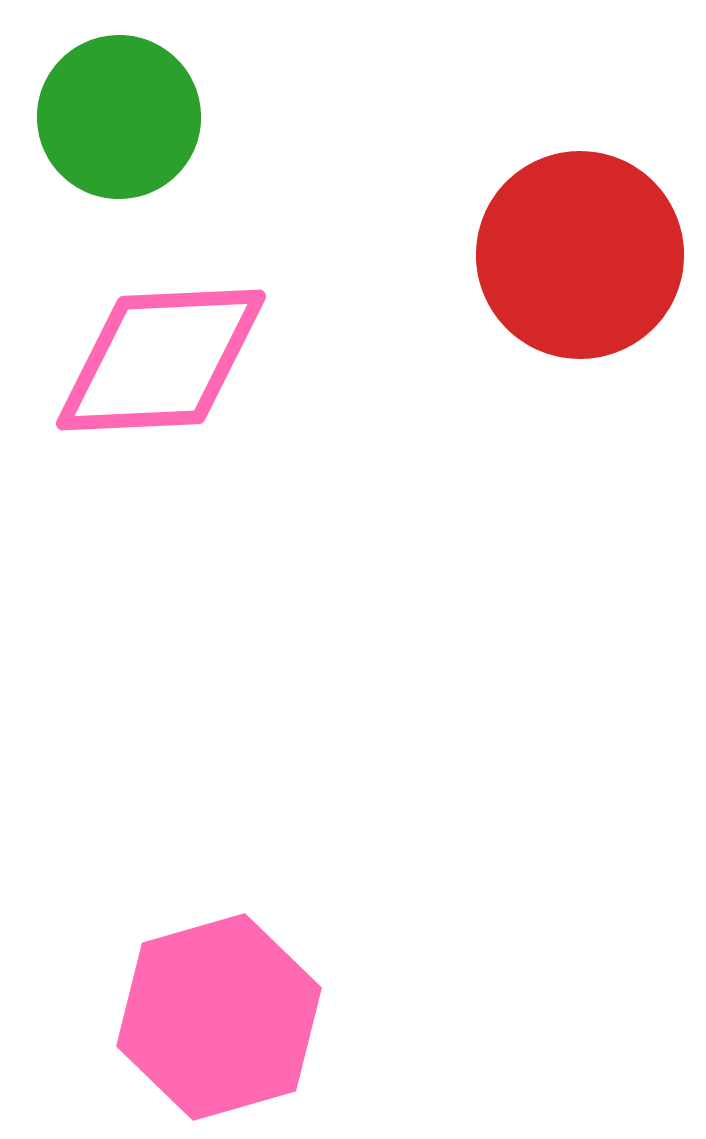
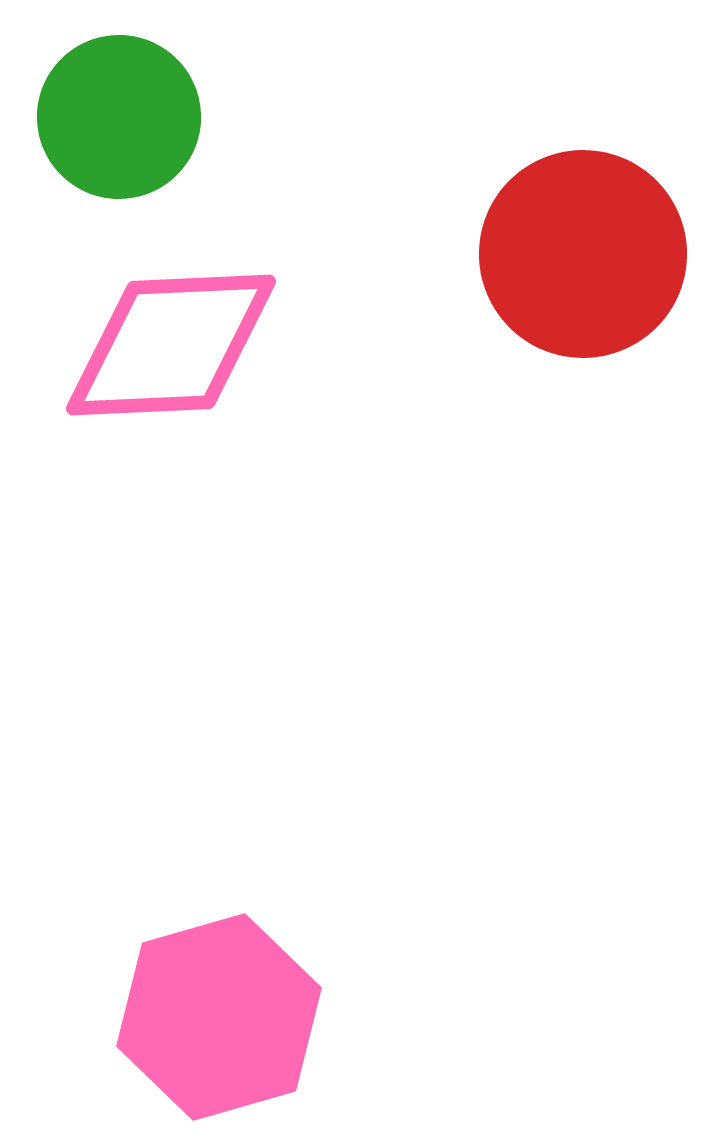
red circle: moved 3 px right, 1 px up
pink diamond: moved 10 px right, 15 px up
